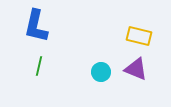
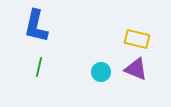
yellow rectangle: moved 2 px left, 3 px down
green line: moved 1 px down
